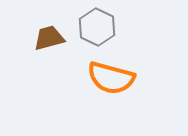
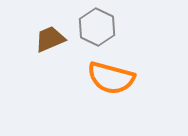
brown trapezoid: moved 1 px right, 1 px down; rotated 8 degrees counterclockwise
